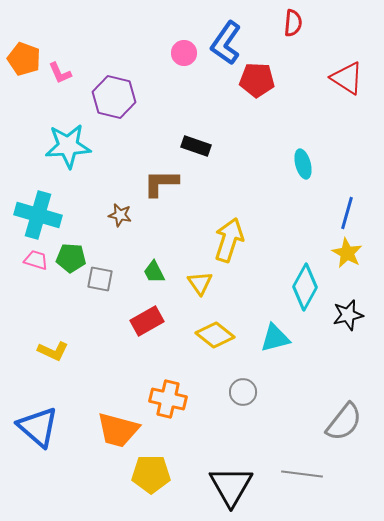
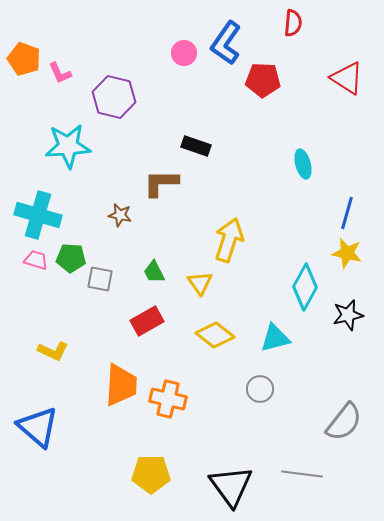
red pentagon: moved 6 px right
yellow star: rotated 16 degrees counterclockwise
gray circle: moved 17 px right, 3 px up
orange trapezoid: moved 3 px right, 45 px up; rotated 102 degrees counterclockwise
black triangle: rotated 6 degrees counterclockwise
